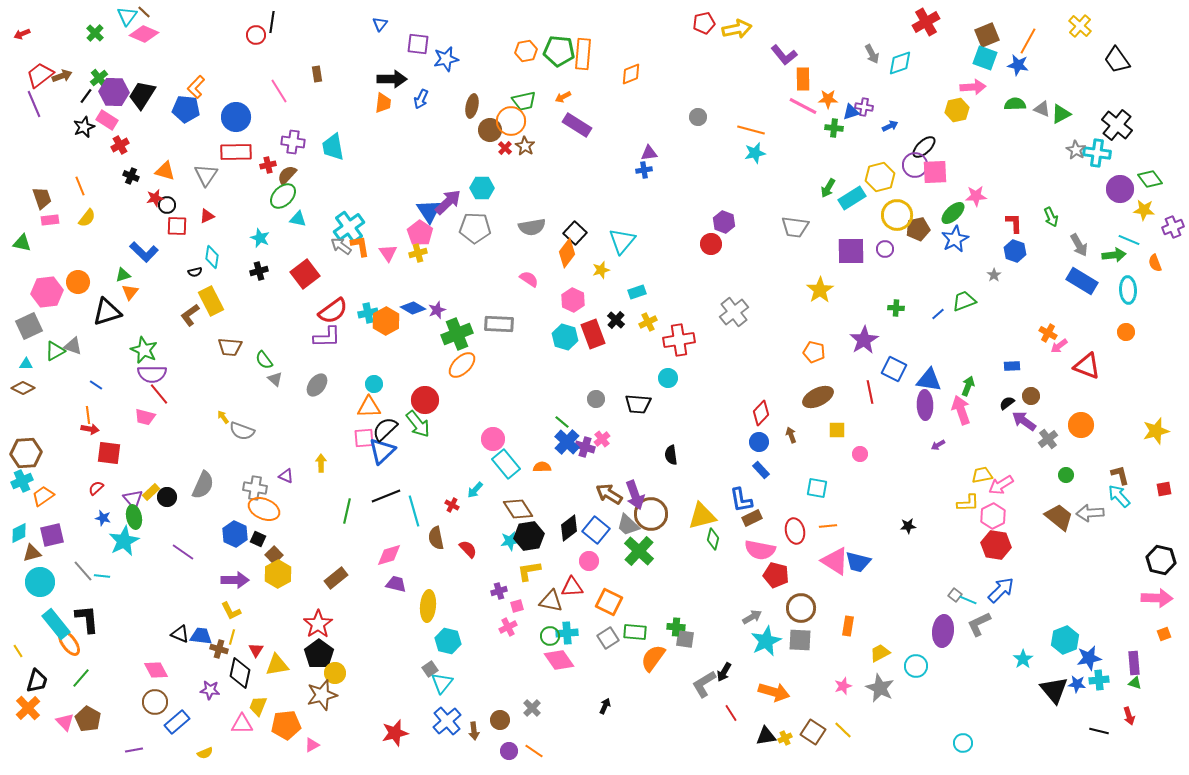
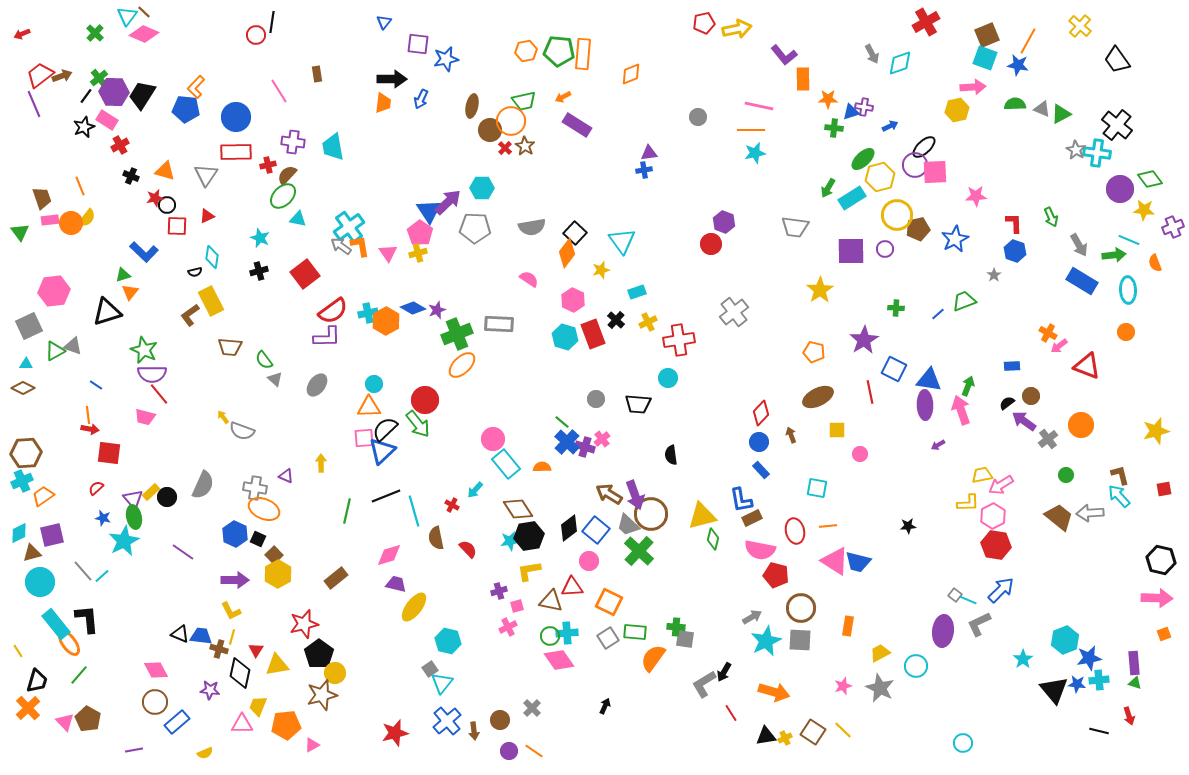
blue triangle at (380, 24): moved 4 px right, 2 px up
pink line at (803, 106): moved 44 px left; rotated 16 degrees counterclockwise
orange line at (751, 130): rotated 16 degrees counterclockwise
green ellipse at (953, 213): moved 90 px left, 54 px up
cyan triangle at (622, 241): rotated 16 degrees counterclockwise
green triangle at (22, 243): moved 2 px left, 11 px up; rotated 42 degrees clockwise
orange circle at (78, 282): moved 7 px left, 59 px up
pink hexagon at (47, 292): moved 7 px right, 1 px up
cyan line at (102, 576): rotated 49 degrees counterclockwise
yellow ellipse at (428, 606): moved 14 px left, 1 px down; rotated 32 degrees clockwise
red star at (318, 624): moved 14 px left; rotated 20 degrees clockwise
green line at (81, 678): moved 2 px left, 3 px up
